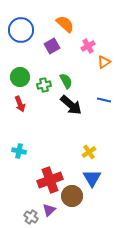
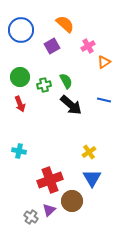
brown circle: moved 5 px down
